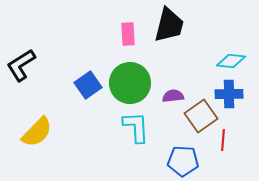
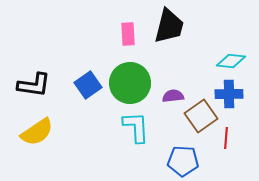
black trapezoid: moved 1 px down
black L-shape: moved 13 px right, 20 px down; rotated 140 degrees counterclockwise
yellow semicircle: rotated 12 degrees clockwise
red line: moved 3 px right, 2 px up
